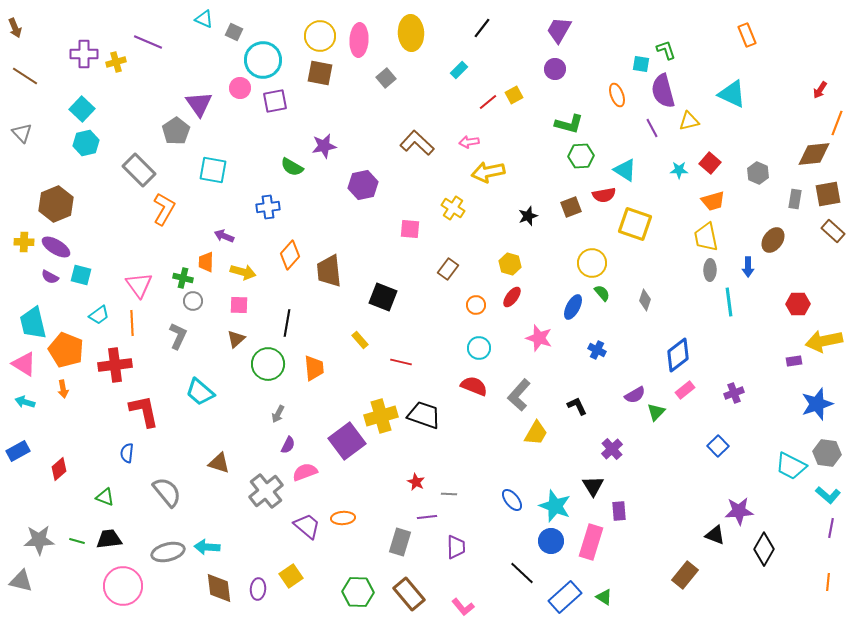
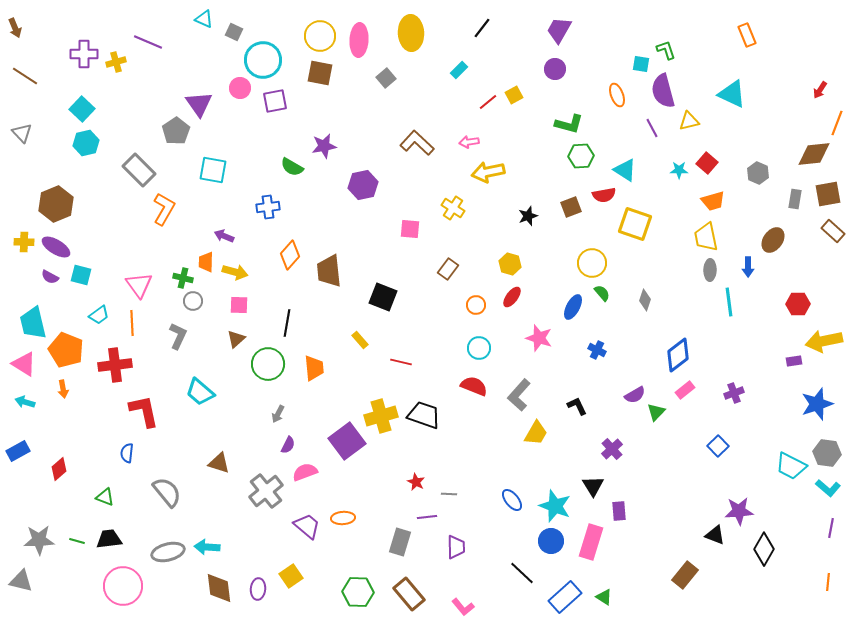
red square at (710, 163): moved 3 px left
yellow arrow at (243, 272): moved 8 px left
cyan L-shape at (828, 495): moved 7 px up
